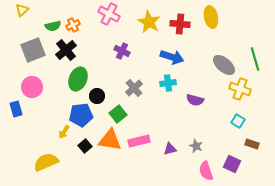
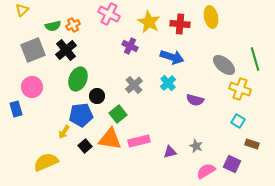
purple cross: moved 8 px right, 5 px up
cyan cross: rotated 35 degrees counterclockwise
gray cross: moved 3 px up
orange triangle: moved 1 px up
purple triangle: moved 3 px down
pink semicircle: rotated 78 degrees clockwise
